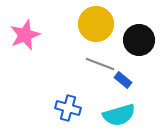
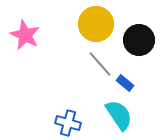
pink star: rotated 24 degrees counterclockwise
gray line: rotated 28 degrees clockwise
blue rectangle: moved 2 px right, 3 px down
blue cross: moved 15 px down
cyan semicircle: rotated 108 degrees counterclockwise
